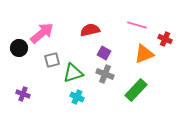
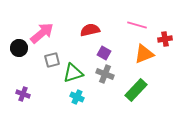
red cross: rotated 32 degrees counterclockwise
